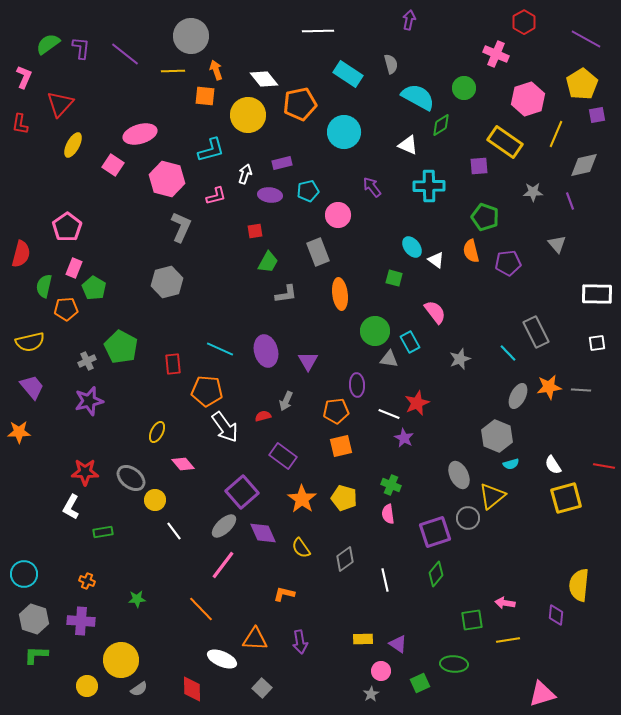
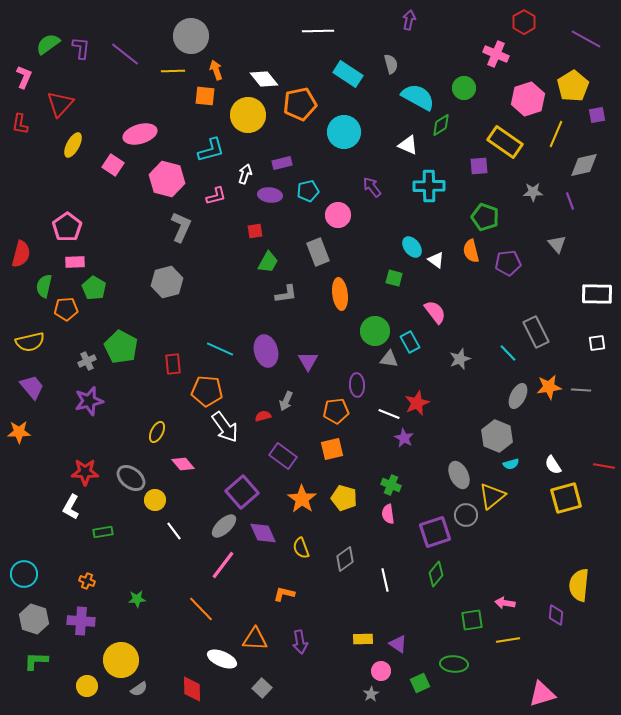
yellow pentagon at (582, 84): moved 9 px left, 2 px down
pink rectangle at (74, 268): moved 1 px right, 6 px up; rotated 66 degrees clockwise
orange square at (341, 446): moved 9 px left, 3 px down
gray circle at (468, 518): moved 2 px left, 3 px up
yellow semicircle at (301, 548): rotated 15 degrees clockwise
green L-shape at (36, 655): moved 6 px down
